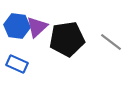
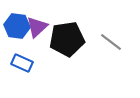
blue rectangle: moved 5 px right, 1 px up
